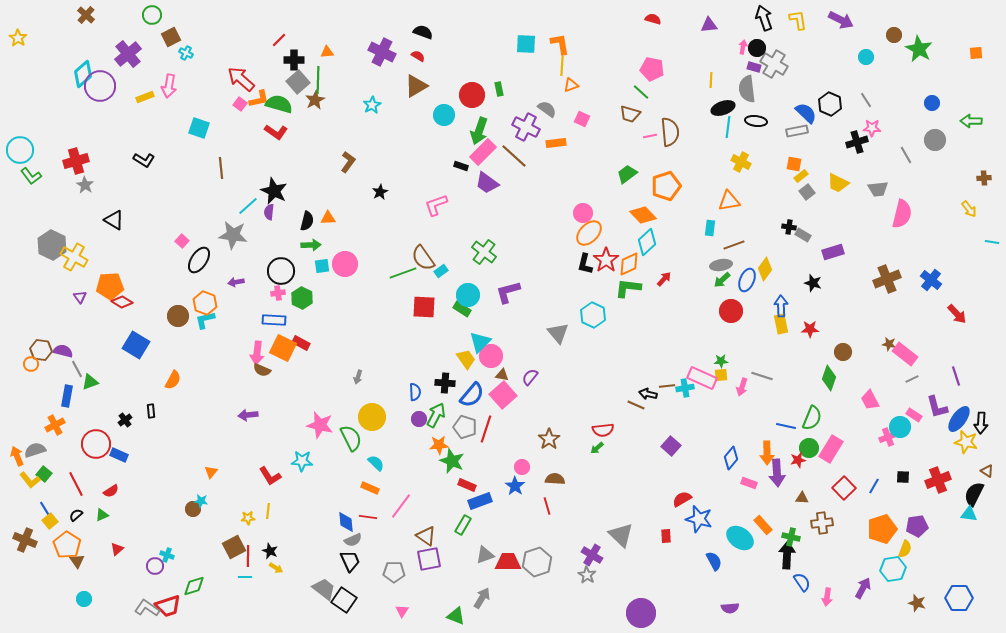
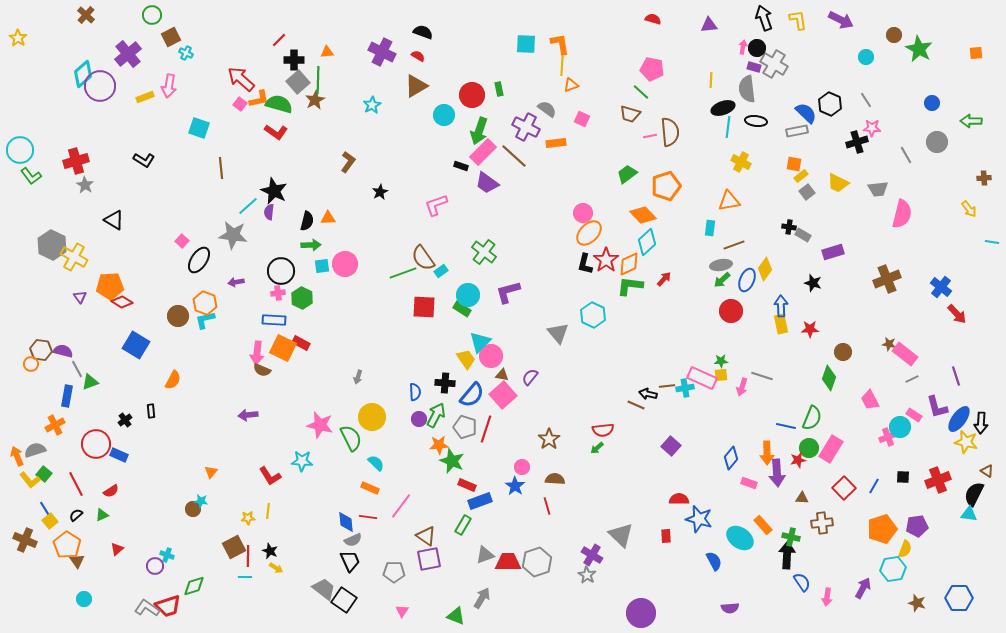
gray circle at (935, 140): moved 2 px right, 2 px down
blue cross at (931, 280): moved 10 px right, 7 px down
green L-shape at (628, 288): moved 2 px right, 2 px up
red semicircle at (682, 499): moved 3 px left; rotated 30 degrees clockwise
